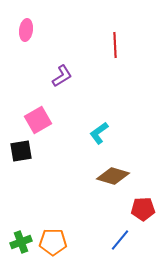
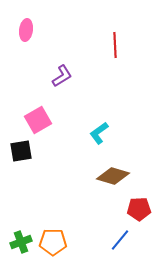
red pentagon: moved 4 px left
